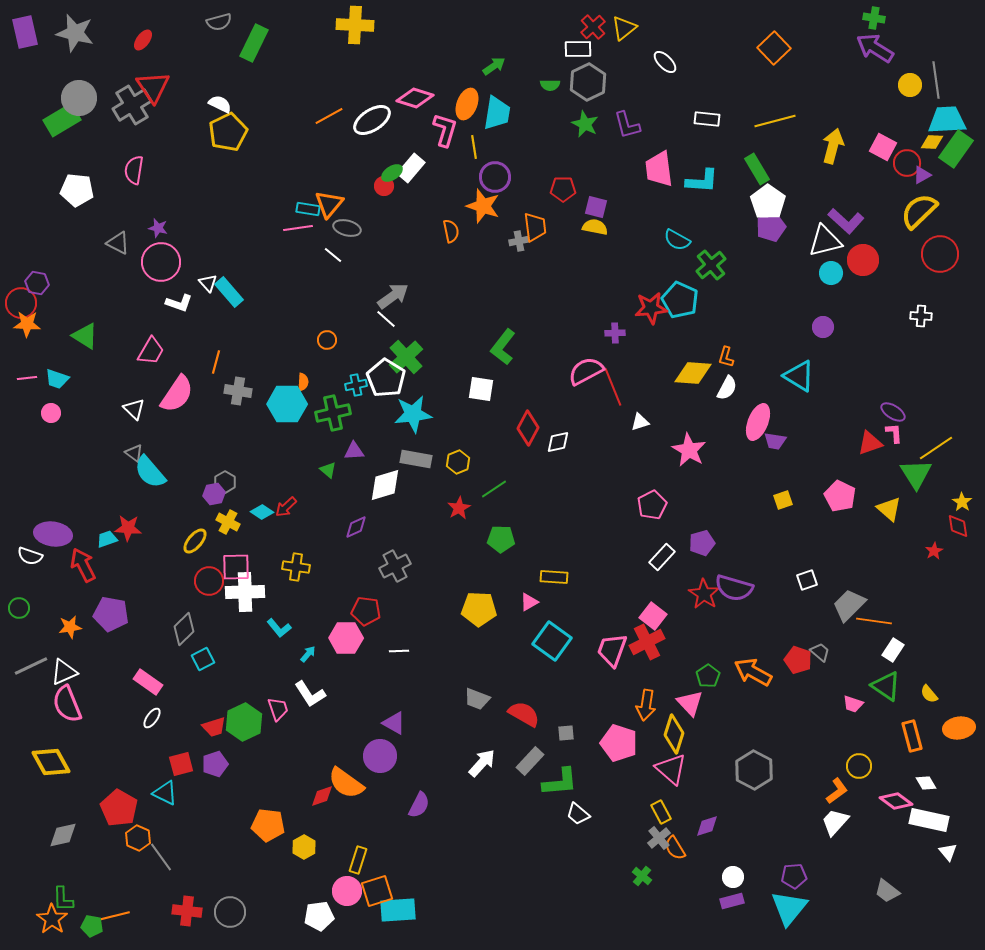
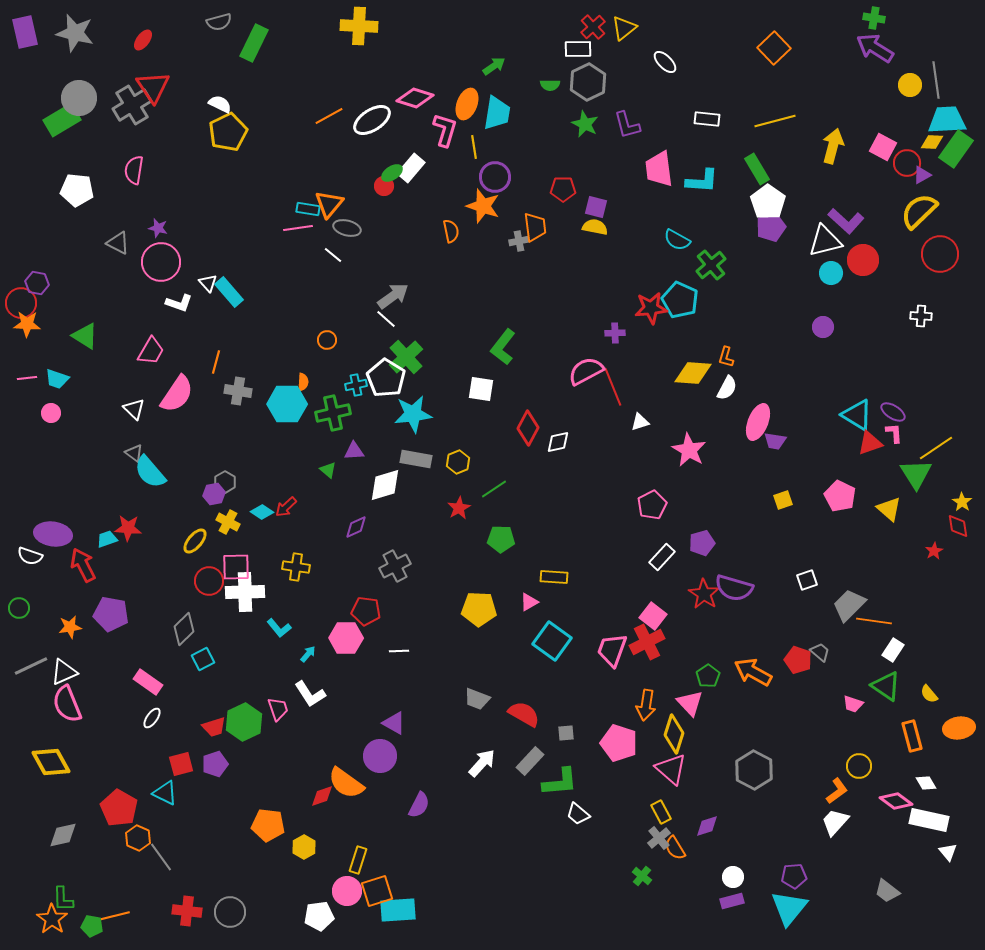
yellow cross at (355, 25): moved 4 px right, 1 px down
cyan triangle at (799, 376): moved 58 px right, 39 px down
